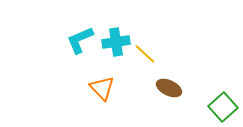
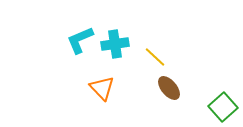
cyan cross: moved 1 px left, 2 px down
yellow line: moved 10 px right, 3 px down
brown ellipse: rotated 25 degrees clockwise
